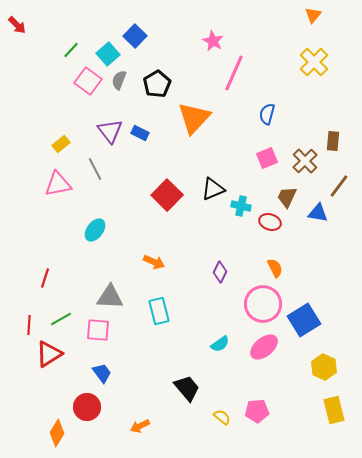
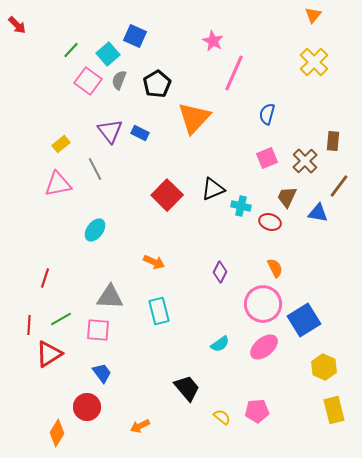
blue square at (135, 36): rotated 20 degrees counterclockwise
